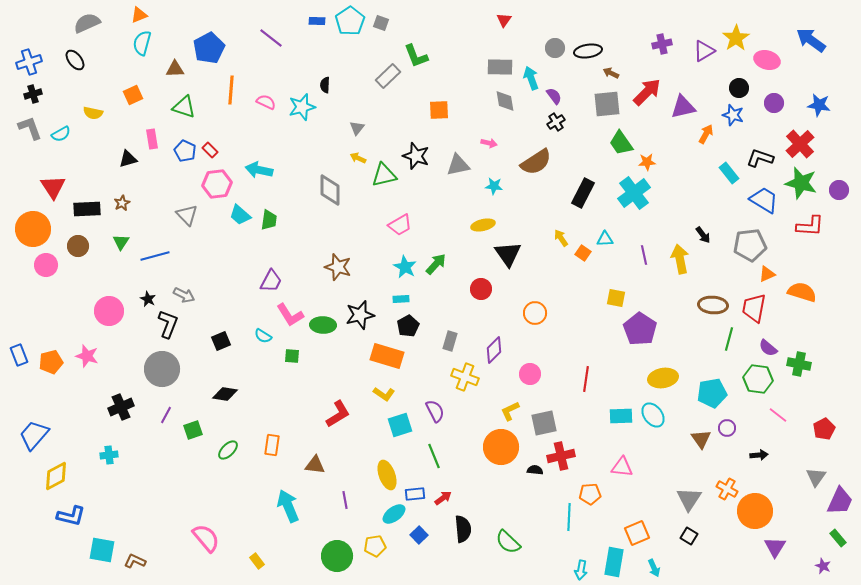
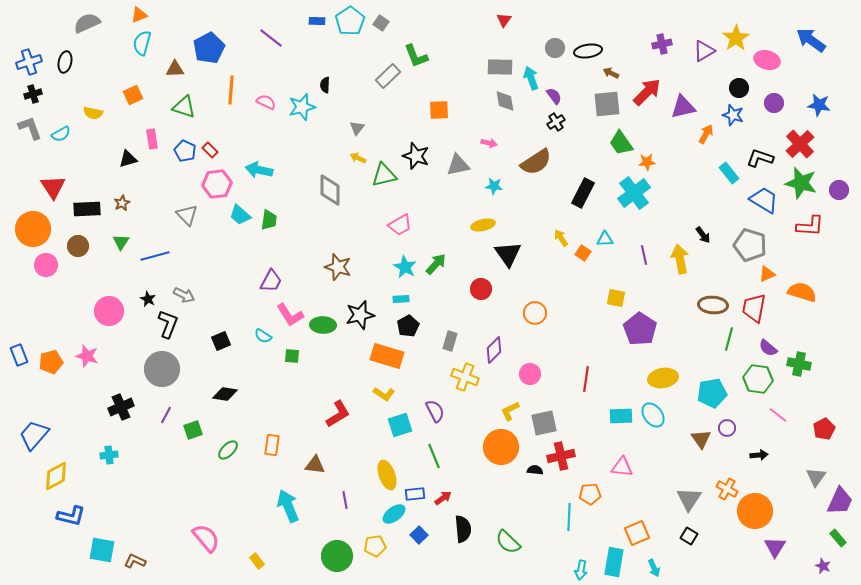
gray square at (381, 23): rotated 14 degrees clockwise
black ellipse at (75, 60): moved 10 px left, 2 px down; rotated 50 degrees clockwise
gray pentagon at (750, 245): rotated 24 degrees clockwise
